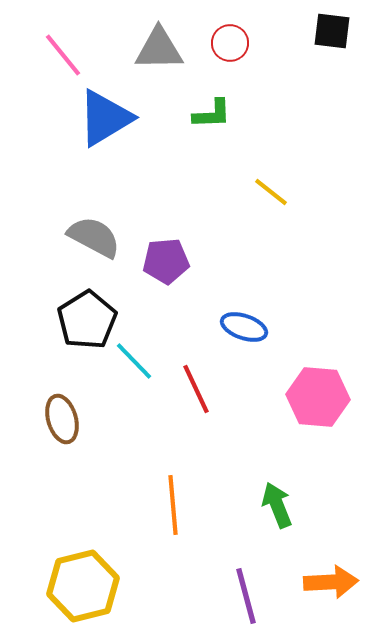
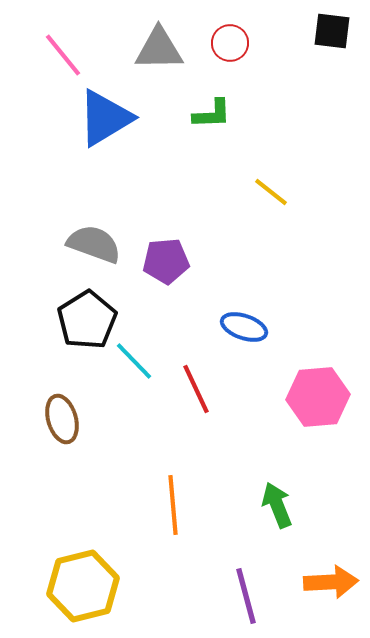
gray semicircle: moved 7 px down; rotated 8 degrees counterclockwise
pink hexagon: rotated 10 degrees counterclockwise
